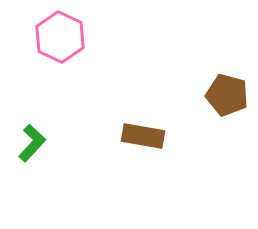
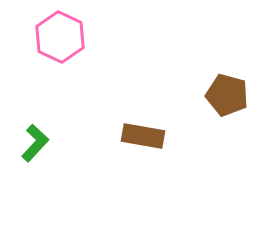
green L-shape: moved 3 px right
